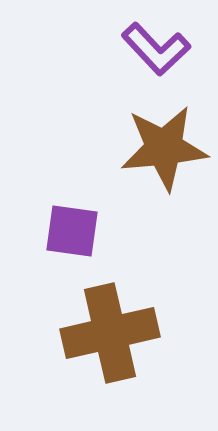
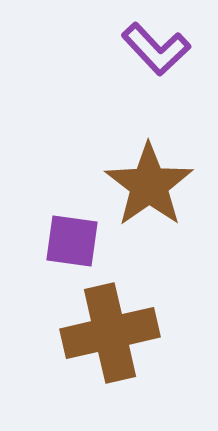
brown star: moved 15 px left, 37 px down; rotated 30 degrees counterclockwise
purple square: moved 10 px down
